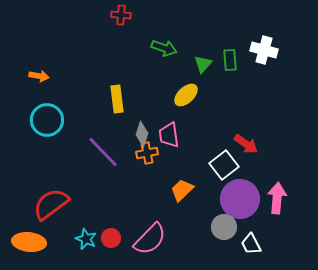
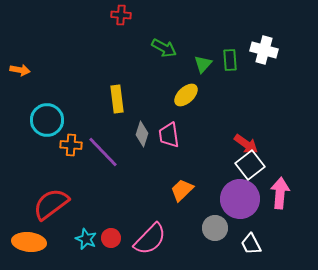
green arrow: rotated 10 degrees clockwise
orange arrow: moved 19 px left, 6 px up
orange cross: moved 76 px left, 8 px up; rotated 15 degrees clockwise
white square: moved 26 px right
pink arrow: moved 3 px right, 5 px up
gray circle: moved 9 px left, 1 px down
